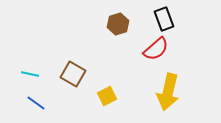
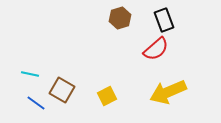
black rectangle: moved 1 px down
brown hexagon: moved 2 px right, 6 px up
brown square: moved 11 px left, 16 px down
yellow arrow: rotated 54 degrees clockwise
